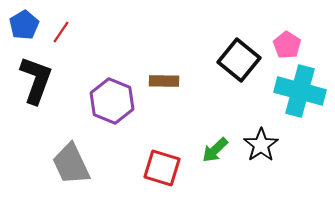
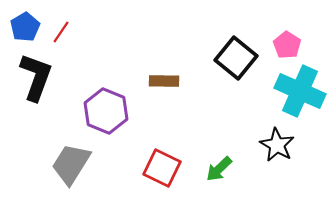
blue pentagon: moved 1 px right, 2 px down
black square: moved 3 px left, 2 px up
black L-shape: moved 3 px up
cyan cross: rotated 9 degrees clockwise
purple hexagon: moved 6 px left, 10 px down
black star: moved 16 px right; rotated 8 degrees counterclockwise
green arrow: moved 4 px right, 19 px down
gray trapezoid: rotated 57 degrees clockwise
red square: rotated 9 degrees clockwise
